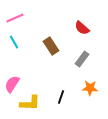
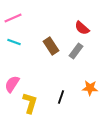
pink line: moved 2 px left
cyan line: rotated 40 degrees counterclockwise
gray rectangle: moved 6 px left, 8 px up
yellow L-shape: rotated 75 degrees counterclockwise
